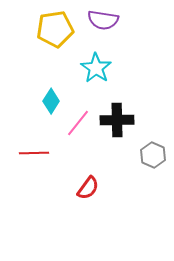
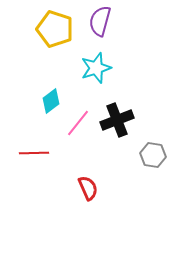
purple semicircle: moved 3 px left, 1 px down; rotated 96 degrees clockwise
yellow pentagon: rotated 27 degrees clockwise
cyan star: rotated 20 degrees clockwise
cyan diamond: rotated 20 degrees clockwise
black cross: rotated 20 degrees counterclockwise
gray hexagon: rotated 15 degrees counterclockwise
red semicircle: rotated 60 degrees counterclockwise
